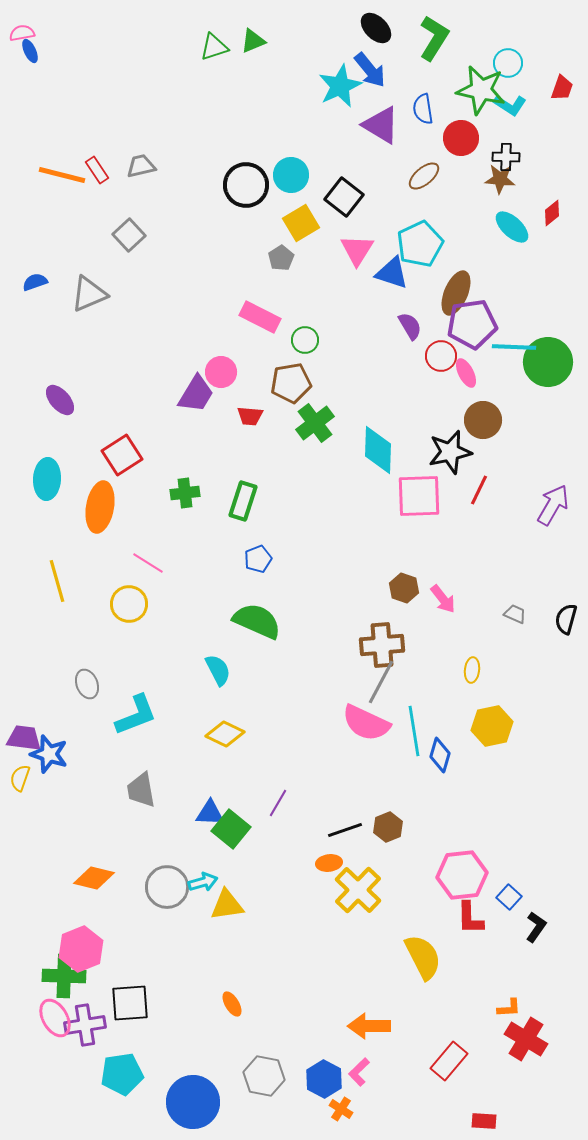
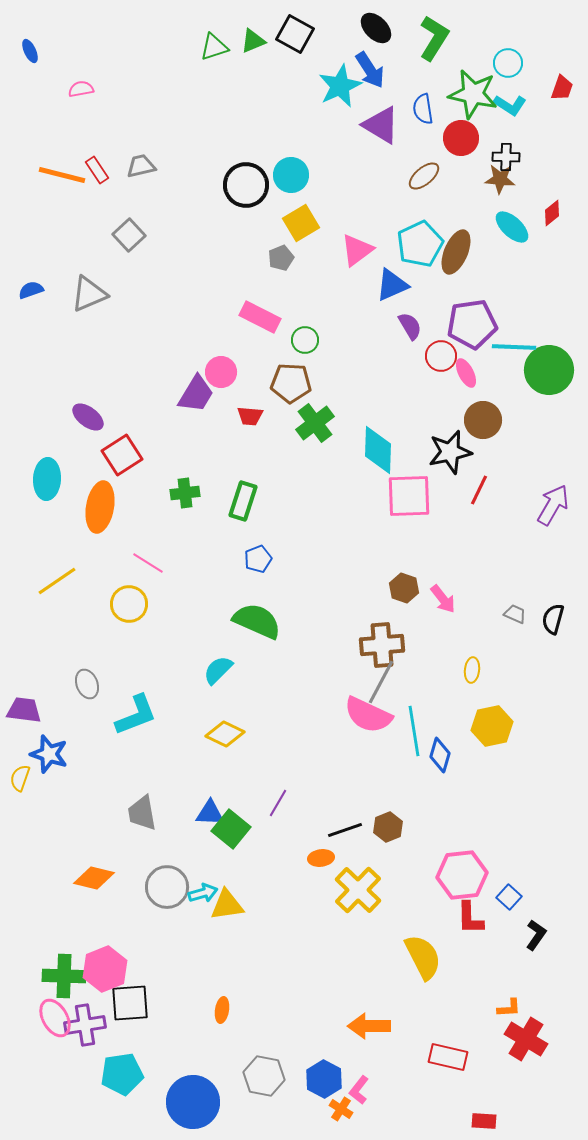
pink semicircle at (22, 33): moved 59 px right, 56 px down
blue arrow at (370, 70): rotated 6 degrees clockwise
green star at (481, 90): moved 8 px left, 4 px down
black square at (344, 197): moved 49 px left, 163 px up; rotated 9 degrees counterclockwise
pink triangle at (357, 250): rotated 21 degrees clockwise
gray pentagon at (281, 258): rotated 10 degrees clockwise
blue triangle at (392, 273): moved 12 px down; rotated 42 degrees counterclockwise
blue semicircle at (35, 282): moved 4 px left, 8 px down
brown ellipse at (456, 293): moved 41 px up
green circle at (548, 362): moved 1 px right, 8 px down
brown pentagon at (291, 383): rotated 12 degrees clockwise
purple ellipse at (60, 400): moved 28 px right, 17 px down; rotated 12 degrees counterclockwise
pink square at (419, 496): moved 10 px left
yellow line at (57, 581): rotated 72 degrees clockwise
black semicircle at (566, 619): moved 13 px left
cyan semicircle at (218, 670): rotated 108 degrees counterclockwise
pink semicircle at (366, 723): moved 2 px right, 8 px up
purple trapezoid at (24, 738): moved 28 px up
gray trapezoid at (141, 790): moved 1 px right, 23 px down
orange ellipse at (329, 863): moved 8 px left, 5 px up
cyan arrow at (203, 882): moved 11 px down
black L-shape at (536, 927): moved 8 px down
pink hexagon at (81, 949): moved 24 px right, 20 px down
orange ellipse at (232, 1004): moved 10 px left, 6 px down; rotated 40 degrees clockwise
red rectangle at (449, 1061): moved 1 px left, 4 px up; rotated 63 degrees clockwise
pink L-shape at (359, 1072): moved 18 px down; rotated 8 degrees counterclockwise
